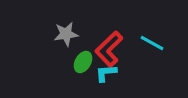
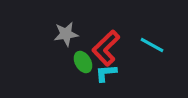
cyan line: moved 2 px down
red L-shape: moved 3 px left, 1 px up
green ellipse: rotated 60 degrees counterclockwise
